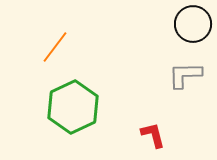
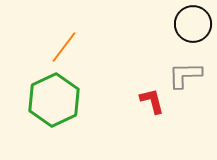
orange line: moved 9 px right
green hexagon: moved 19 px left, 7 px up
red L-shape: moved 1 px left, 34 px up
